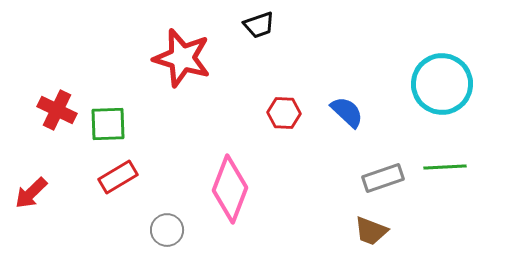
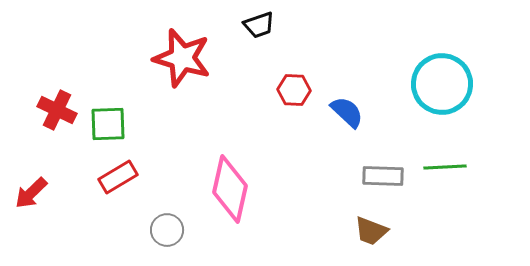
red hexagon: moved 10 px right, 23 px up
gray rectangle: moved 2 px up; rotated 21 degrees clockwise
pink diamond: rotated 8 degrees counterclockwise
